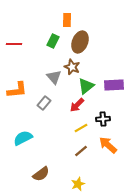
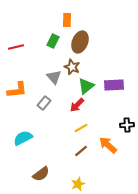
red line: moved 2 px right, 3 px down; rotated 14 degrees counterclockwise
black cross: moved 24 px right, 6 px down
